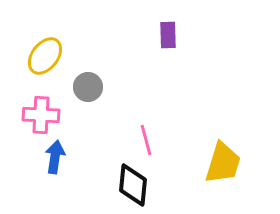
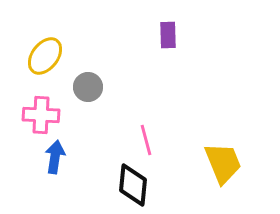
yellow trapezoid: rotated 39 degrees counterclockwise
